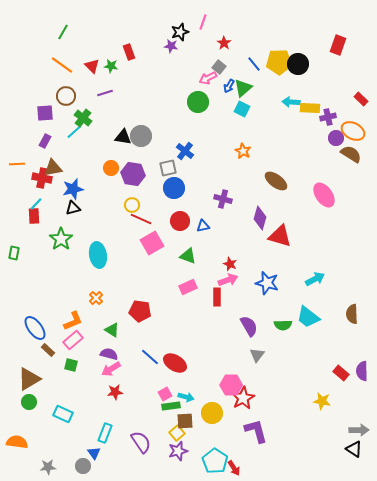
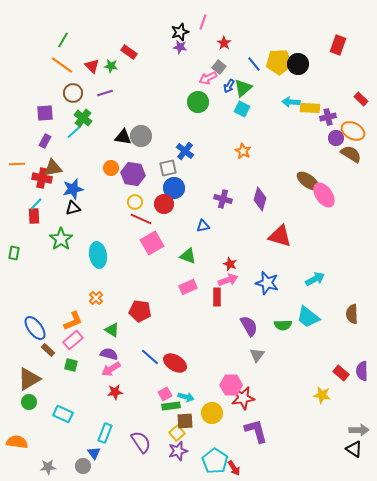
green line at (63, 32): moved 8 px down
purple star at (171, 46): moved 9 px right, 1 px down
red rectangle at (129, 52): rotated 35 degrees counterclockwise
brown circle at (66, 96): moved 7 px right, 3 px up
brown ellipse at (276, 181): moved 32 px right
yellow circle at (132, 205): moved 3 px right, 3 px up
purple diamond at (260, 218): moved 19 px up
red circle at (180, 221): moved 16 px left, 17 px up
red star at (243, 398): rotated 20 degrees clockwise
yellow star at (322, 401): moved 6 px up
